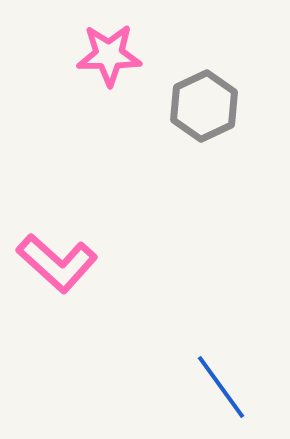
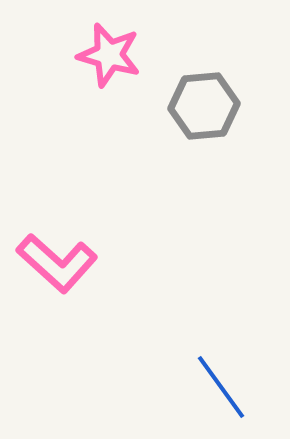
pink star: rotated 16 degrees clockwise
gray hexagon: rotated 20 degrees clockwise
